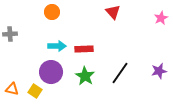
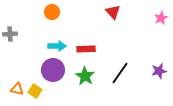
red rectangle: moved 2 px right
purple circle: moved 2 px right, 2 px up
orange triangle: moved 5 px right
